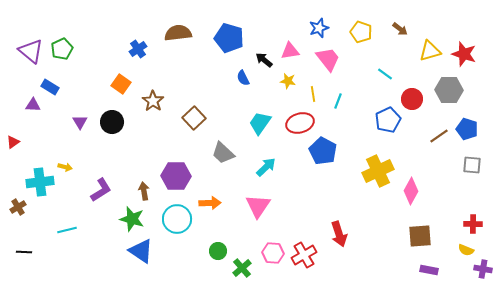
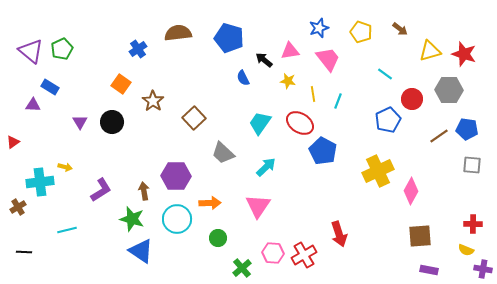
red ellipse at (300, 123): rotated 48 degrees clockwise
blue pentagon at (467, 129): rotated 10 degrees counterclockwise
green circle at (218, 251): moved 13 px up
